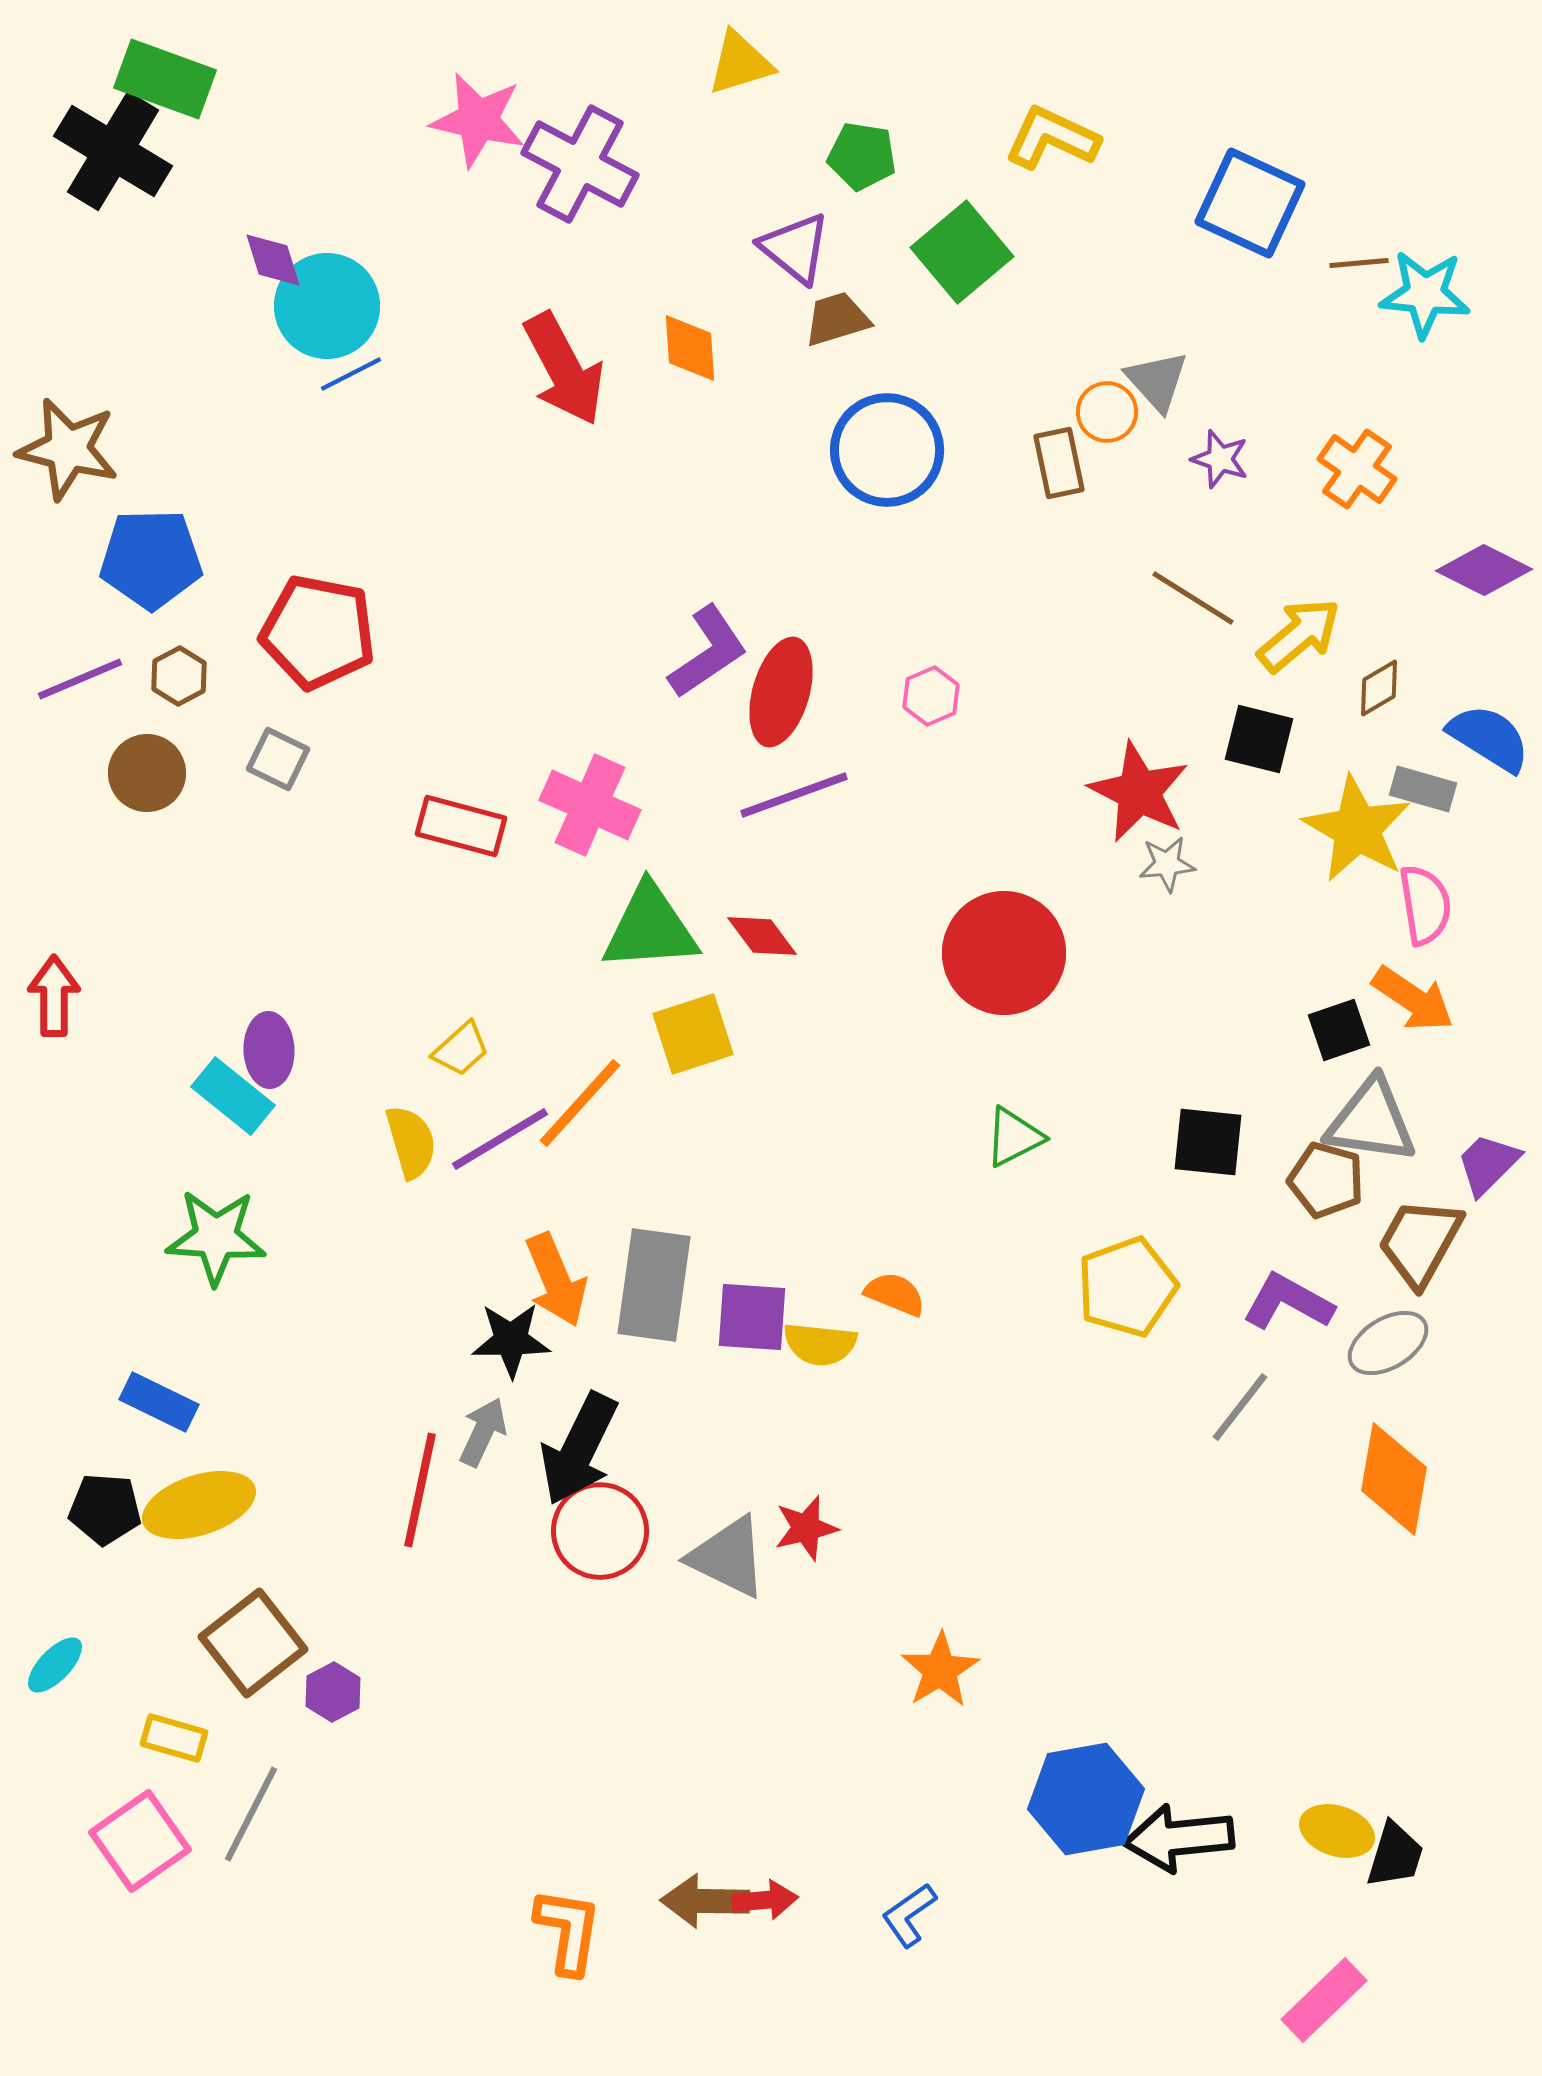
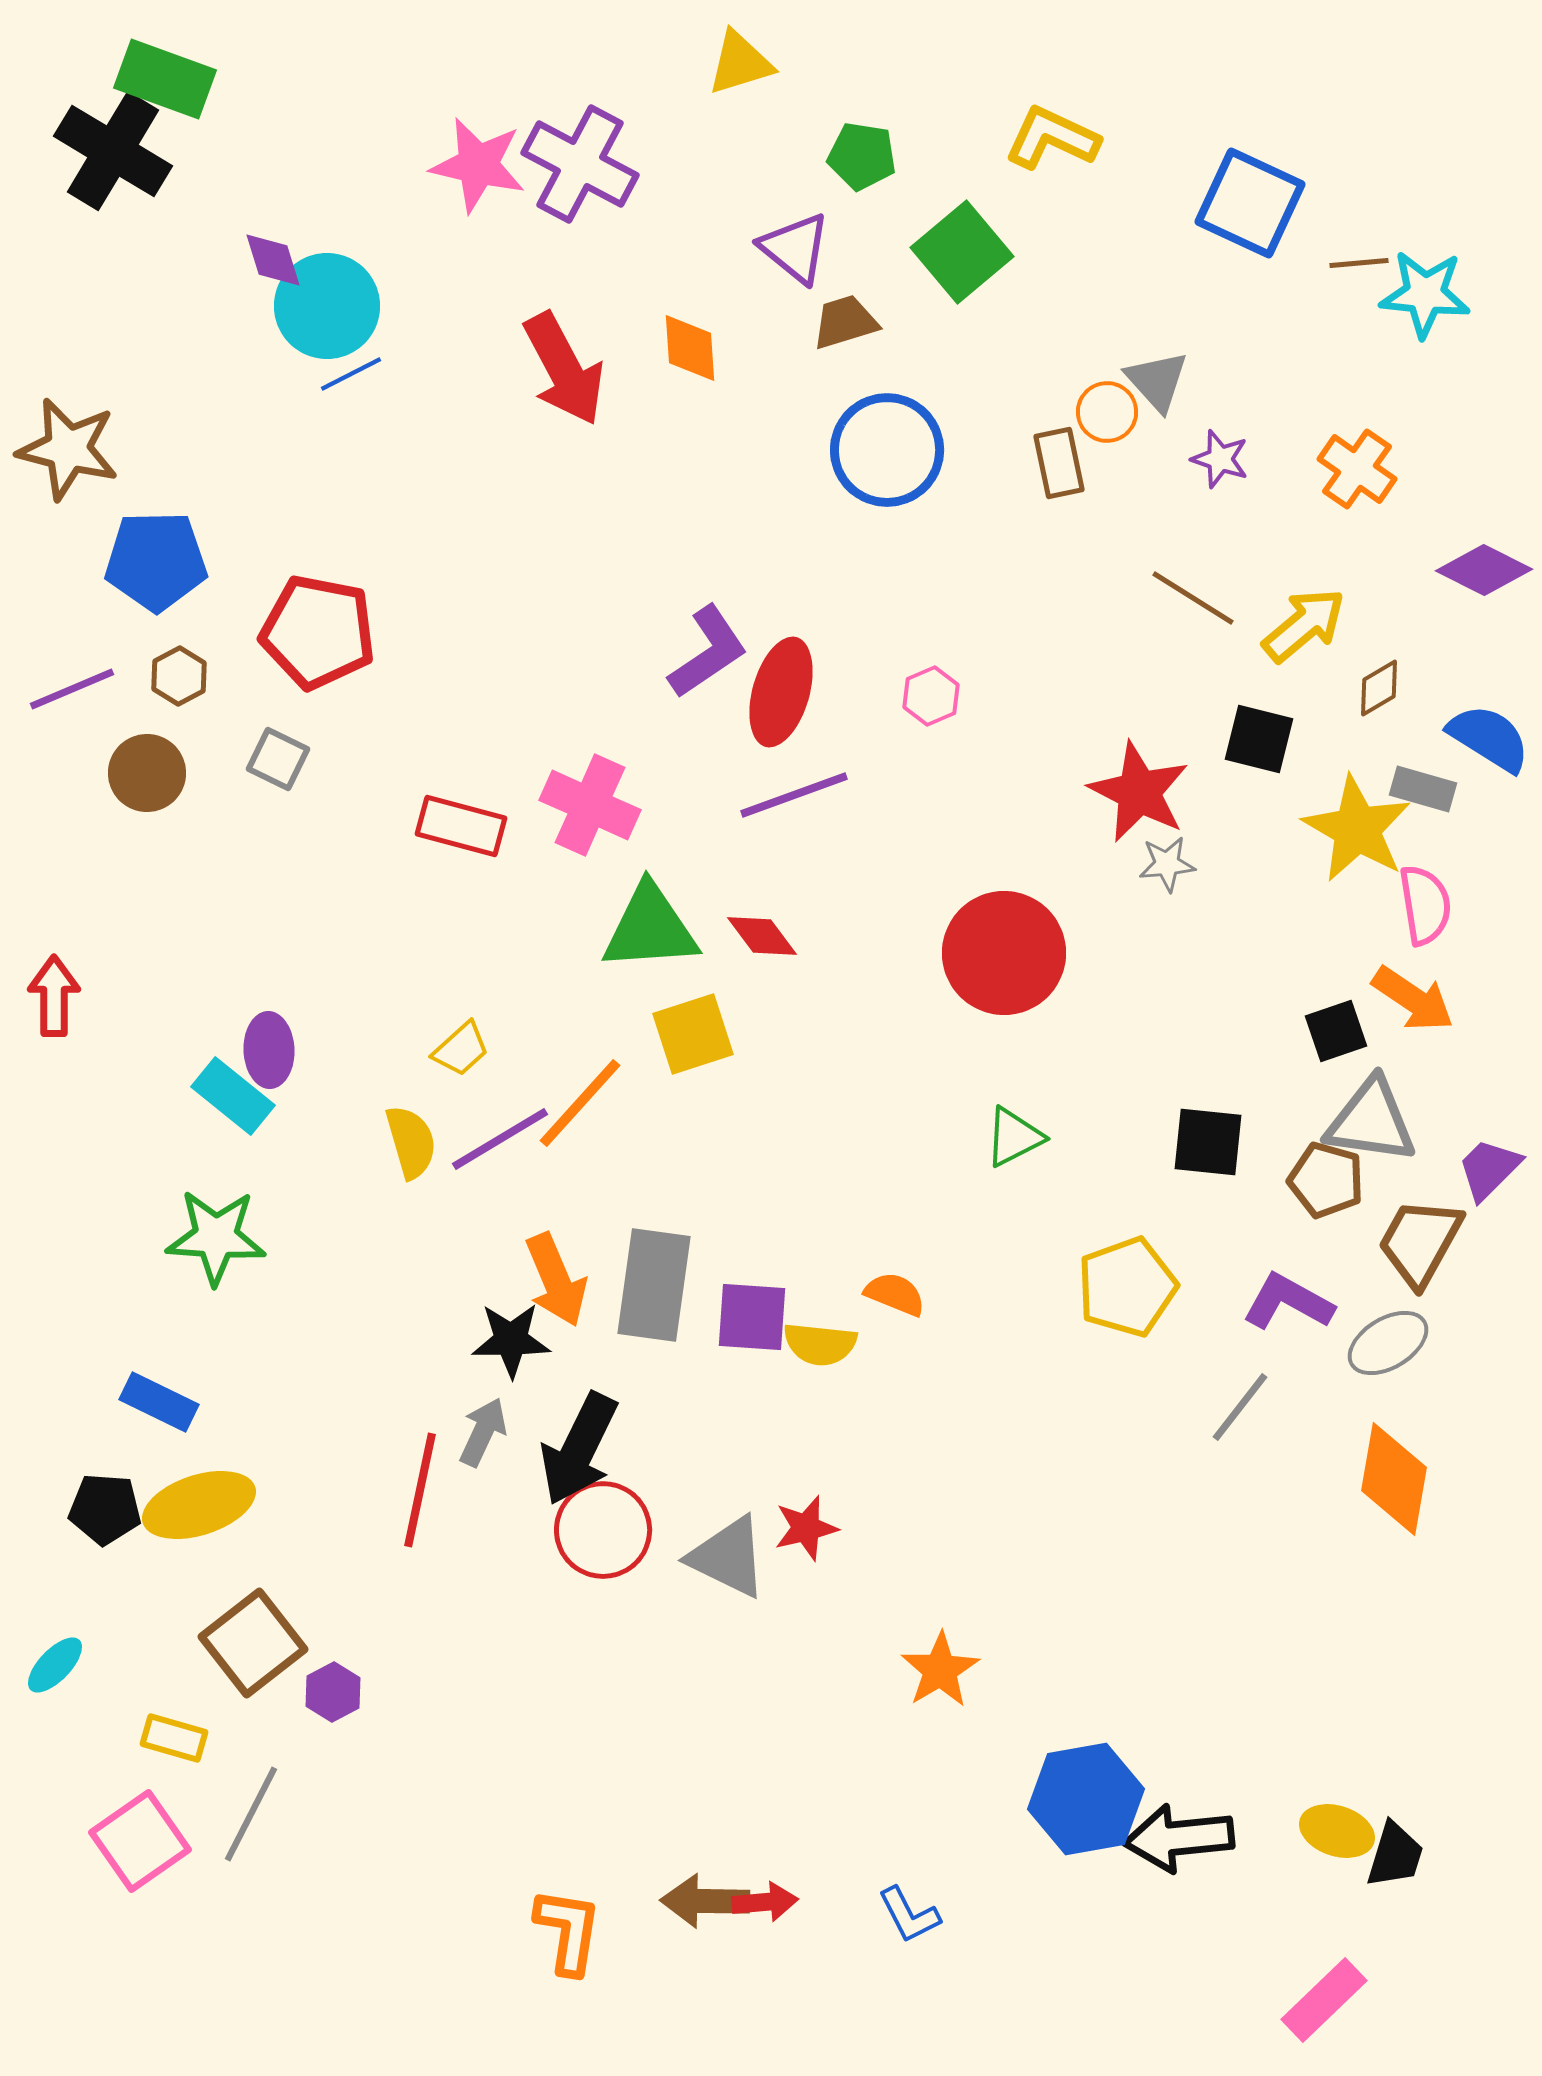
pink star at (478, 120): moved 45 px down
brown trapezoid at (837, 319): moved 8 px right, 3 px down
blue pentagon at (151, 559): moved 5 px right, 2 px down
yellow arrow at (1299, 635): moved 5 px right, 10 px up
purple line at (80, 679): moved 8 px left, 10 px down
black square at (1339, 1030): moved 3 px left, 1 px down
purple trapezoid at (1488, 1164): moved 1 px right, 5 px down
red circle at (600, 1531): moved 3 px right, 1 px up
red arrow at (765, 1900): moved 2 px down
blue L-shape at (909, 1915): rotated 82 degrees counterclockwise
